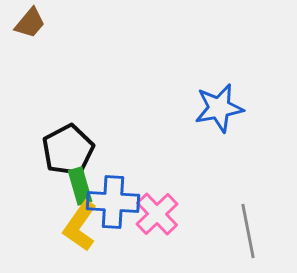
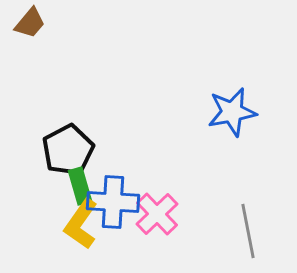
blue star: moved 13 px right, 4 px down
yellow L-shape: moved 1 px right, 2 px up
